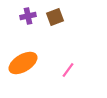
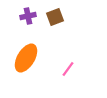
orange ellipse: moved 3 px right, 5 px up; rotated 28 degrees counterclockwise
pink line: moved 1 px up
